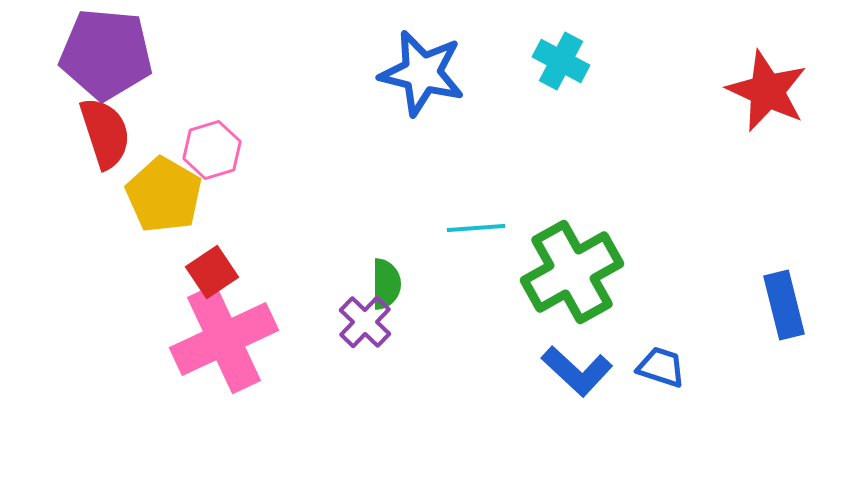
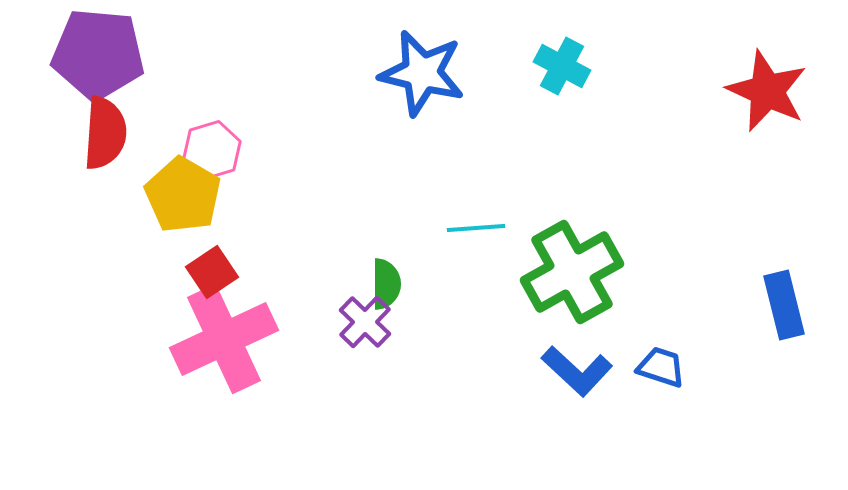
purple pentagon: moved 8 px left
cyan cross: moved 1 px right, 5 px down
red semicircle: rotated 22 degrees clockwise
yellow pentagon: moved 19 px right
